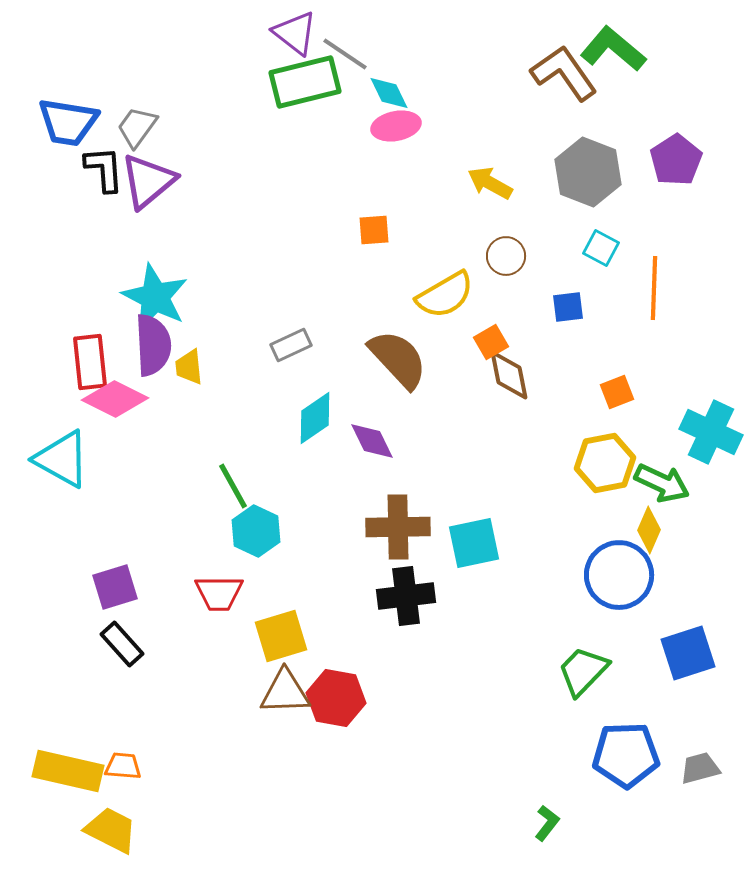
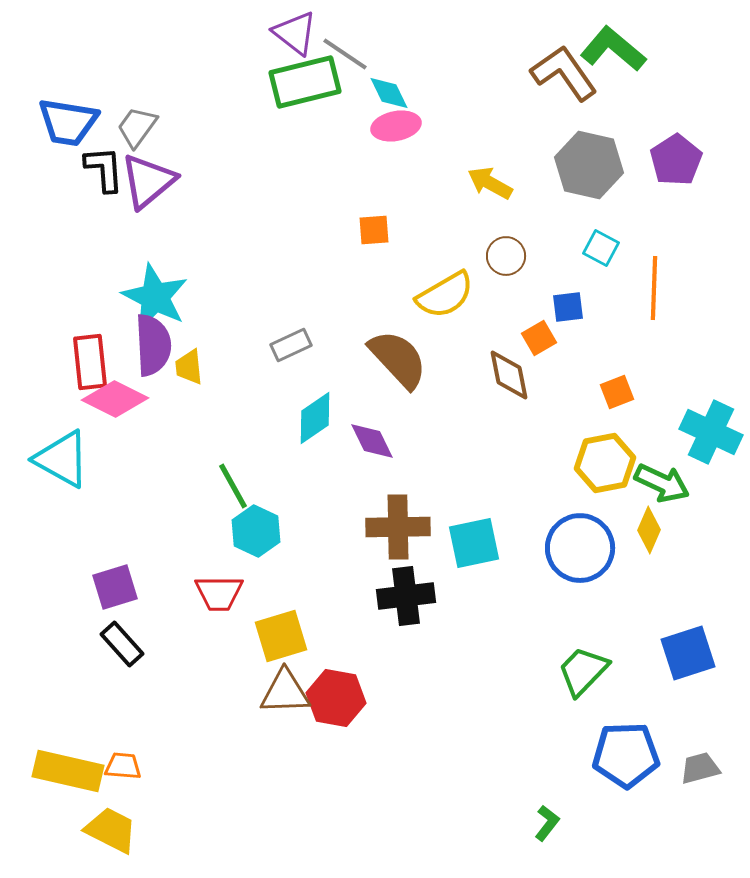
gray hexagon at (588, 172): moved 1 px right, 7 px up; rotated 8 degrees counterclockwise
orange square at (491, 342): moved 48 px right, 4 px up
blue circle at (619, 575): moved 39 px left, 27 px up
